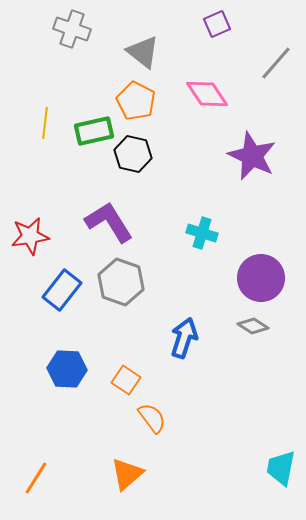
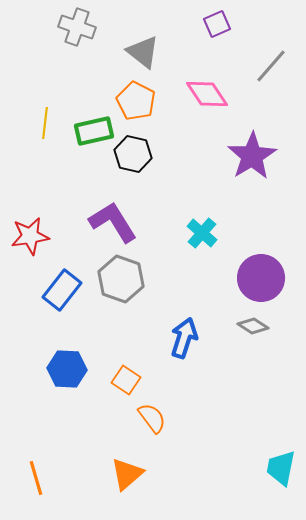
gray cross: moved 5 px right, 2 px up
gray line: moved 5 px left, 3 px down
purple star: rotated 15 degrees clockwise
purple L-shape: moved 4 px right
cyan cross: rotated 24 degrees clockwise
gray hexagon: moved 3 px up
orange line: rotated 48 degrees counterclockwise
